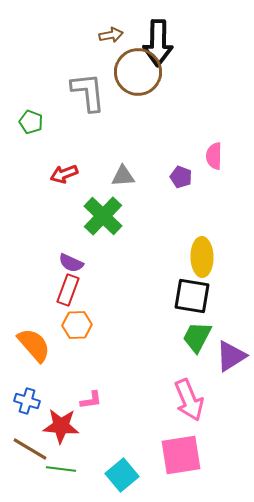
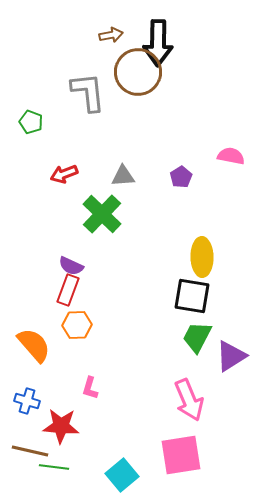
pink semicircle: moved 17 px right; rotated 100 degrees clockwise
purple pentagon: rotated 20 degrees clockwise
green cross: moved 1 px left, 2 px up
purple semicircle: moved 3 px down
pink L-shape: moved 1 px left, 12 px up; rotated 115 degrees clockwise
brown line: moved 2 px down; rotated 18 degrees counterclockwise
green line: moved 7 px left, 2 px up
